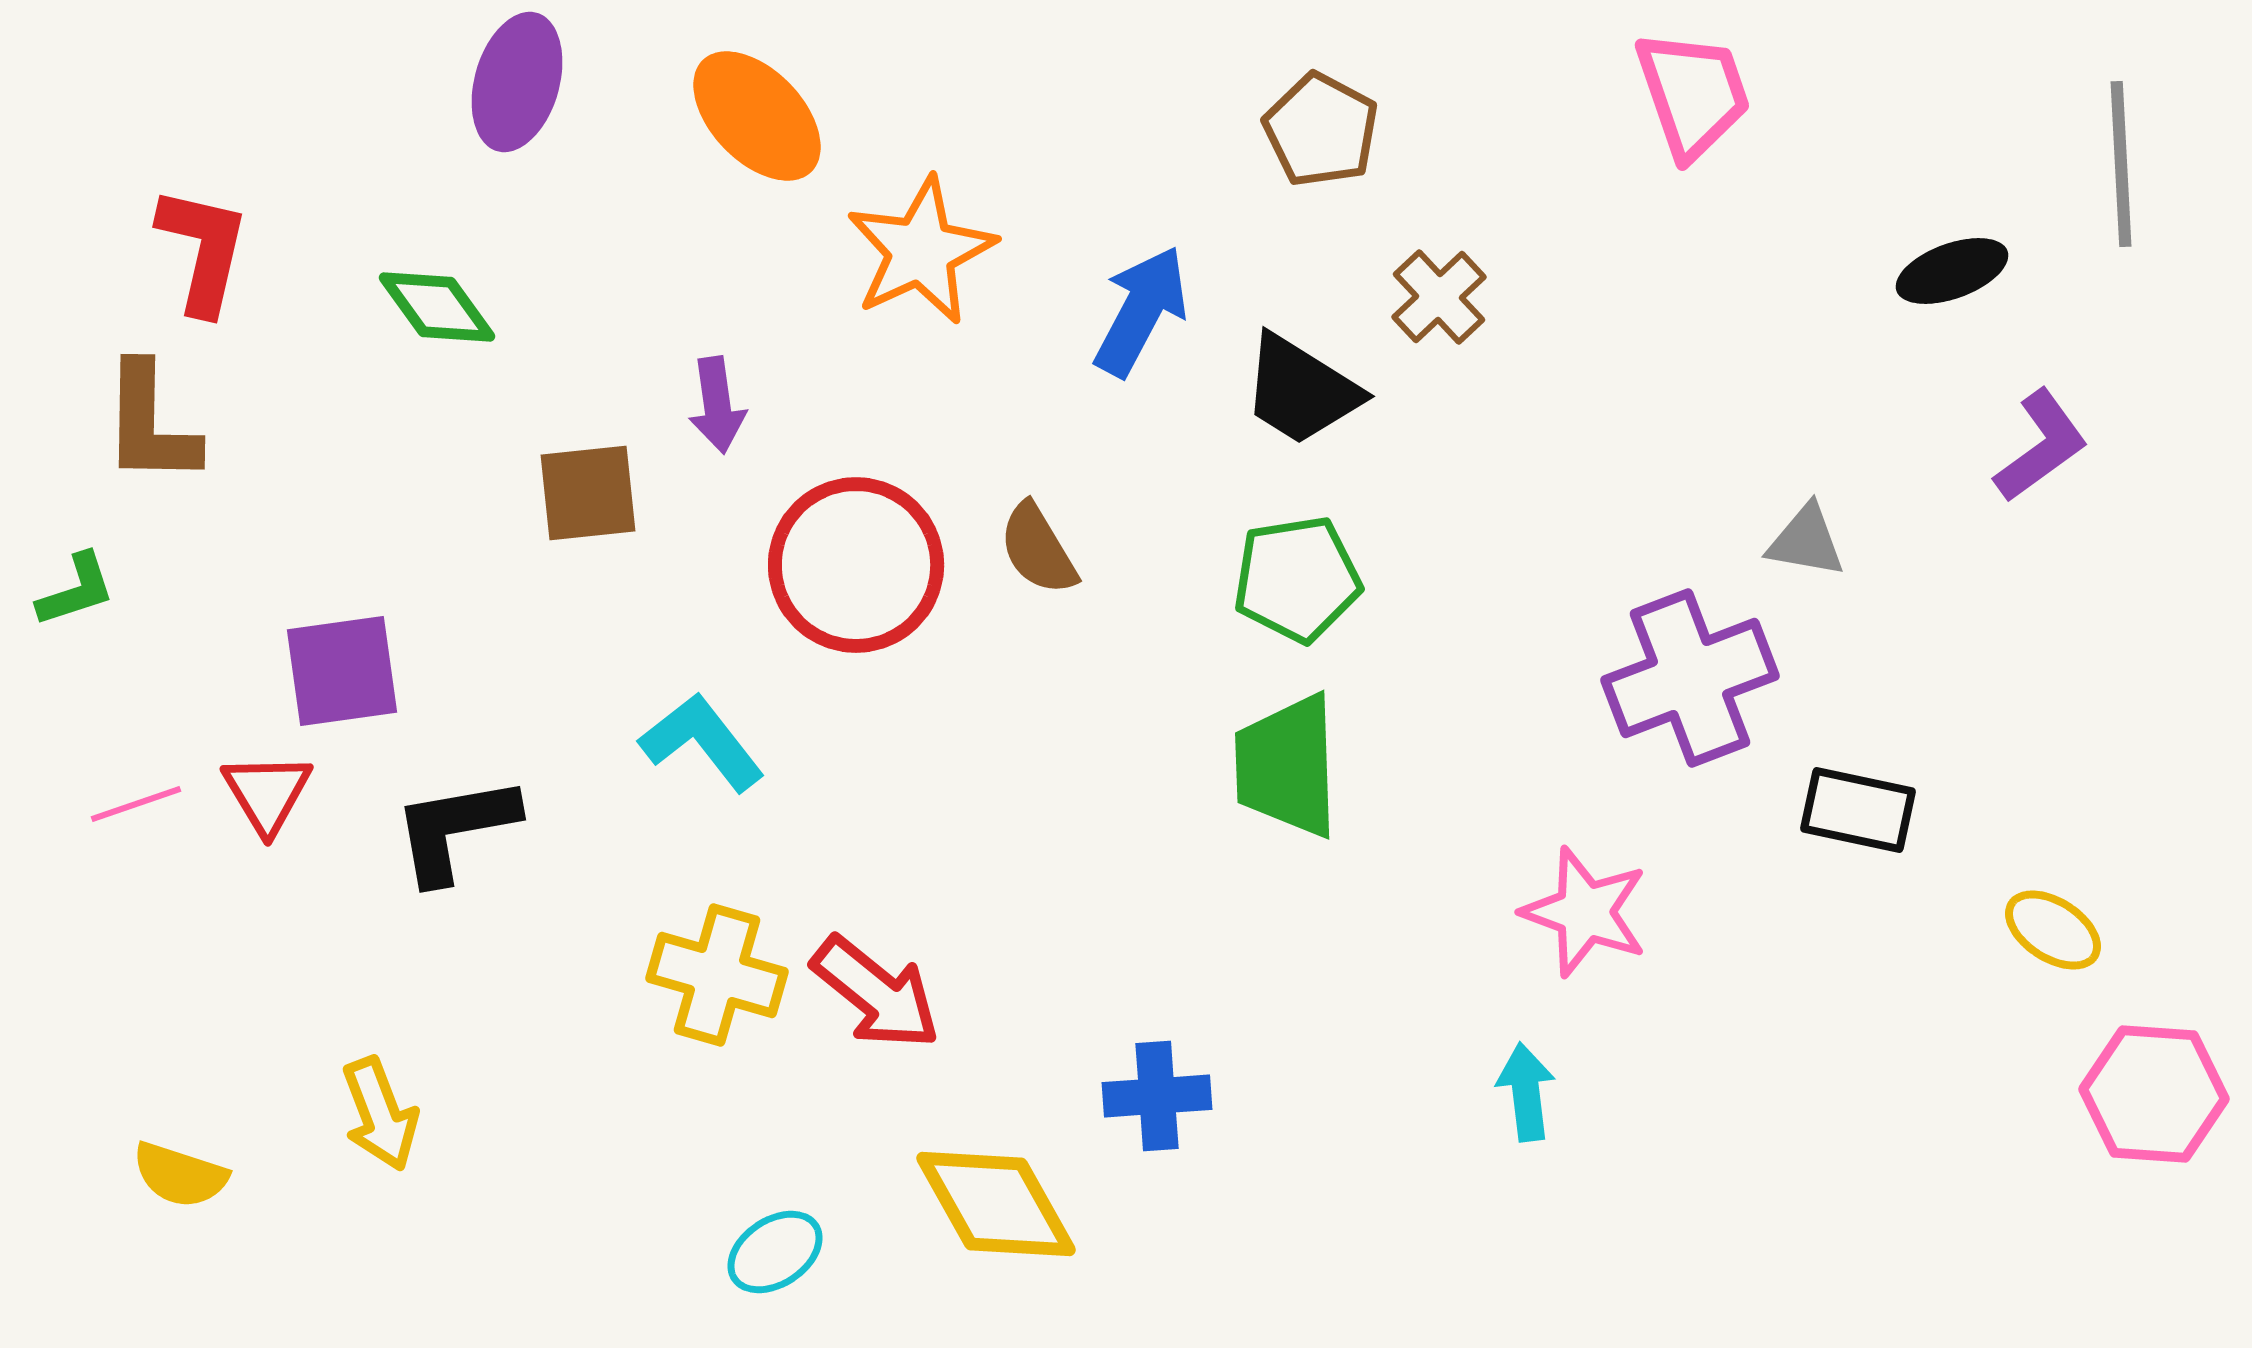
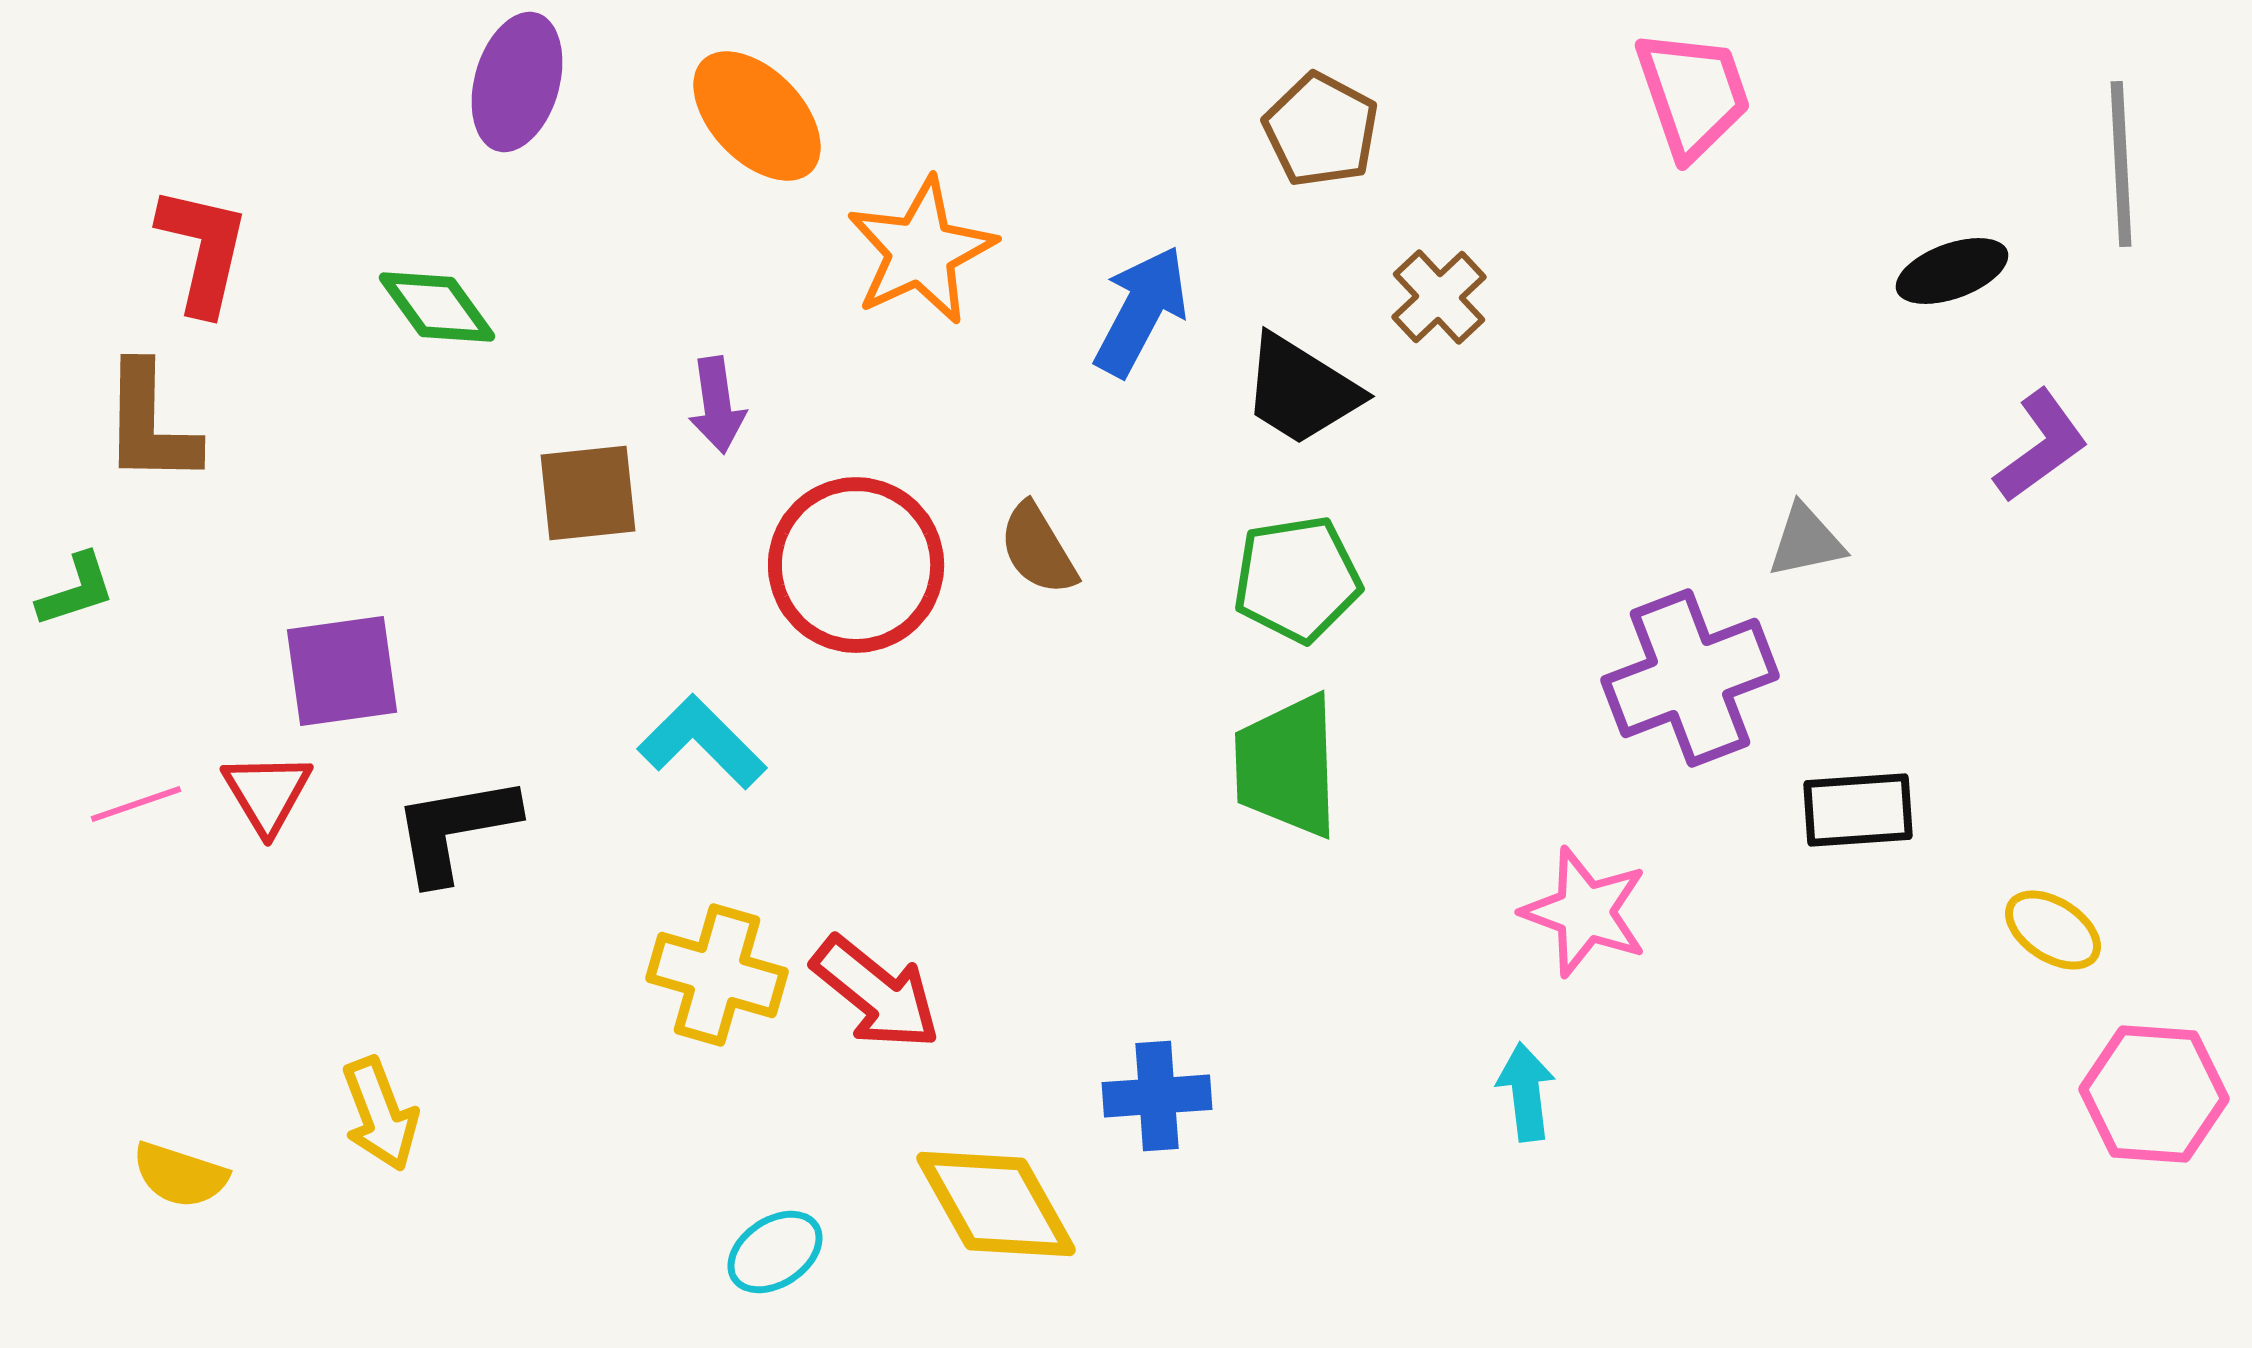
gray triangle: rotated 22 degrees counterclockwise
cyan L-shape: rotated 7 degrees counterclockwise
black rectangle: rotated 16 degrees counterclockwise
